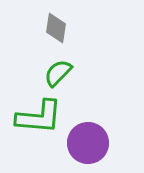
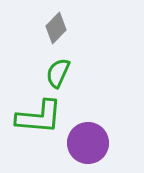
gray diamond: rotated 36 degrees clockwise
green semicircle: rotated 20 degrees counterclockwise
